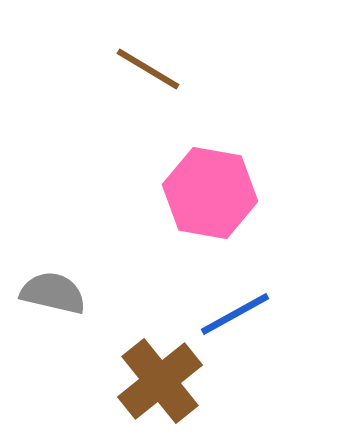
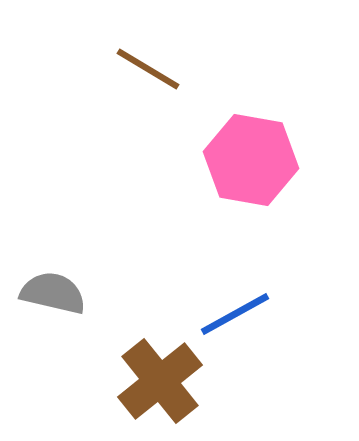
pink hexagon: moved 41 px right, 33 px up
